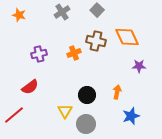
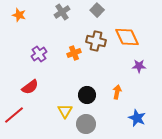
purple cross: rotated 21 degrees counterclockwise
blue star: moved 6 px right, 2 px down; rotated 30 degrees counterclockwise
